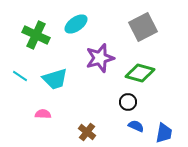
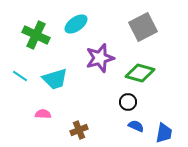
brown cross: moved 8 px left, 2 px up; rotated 30 degrees clockwise
